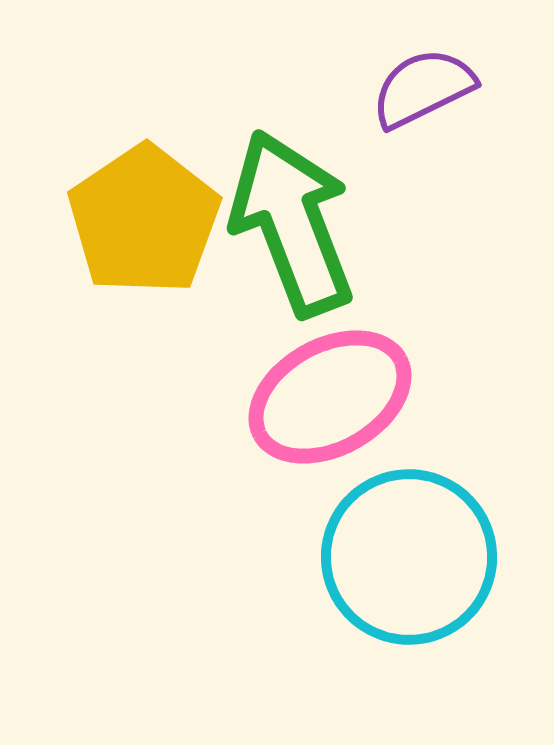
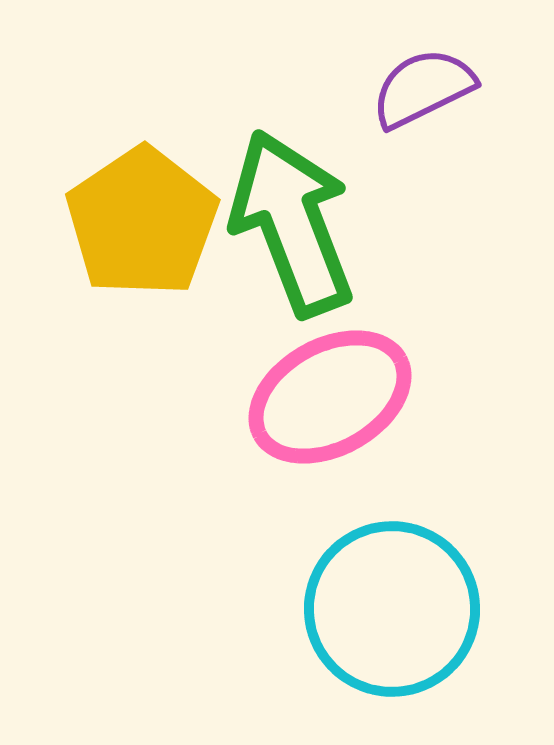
yellow pentagon: moved 2 px left, 2 px down
cyan circle: moved 17 px left, 52 px down
